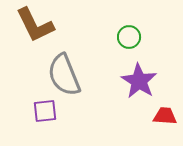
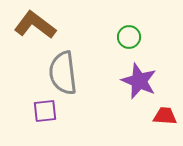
brown L-shape: rotated 153 degrees clockwise
gray semicircle: moved 1 px left, 2 px up; rotated 15 degrees clockwise
purple star: rotated 9 degrees counterclockwise
